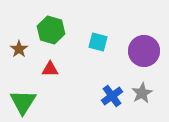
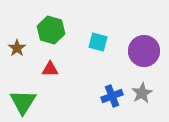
brown star: moved 2 px left, 1 px up
blue cross: rotated 15 degrees clockwise
